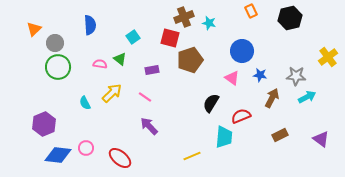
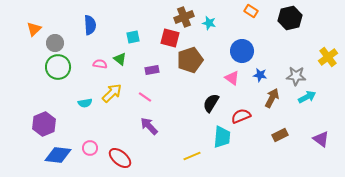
orange rectangle: rotated 32 degrees counterclockwise
cyan square: rotated 24 degrees clockwise
cyan semicircle: rotated 72 degrees counterclockwise
cyan trapezoid: moved 2 px left
pink circle: moved 4 px right
